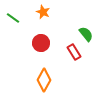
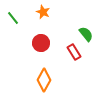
green line: rotated 16 degrees clockwise
